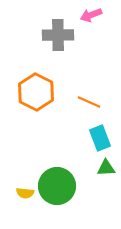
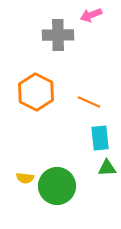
cyan rectangle: rotated 15 degrees clockwise
green triangle: moved 1 px right
yellow semicircle: moved 15 px up
